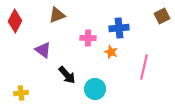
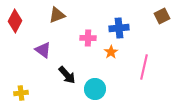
orange star: rotated 16 degrees clockwise
